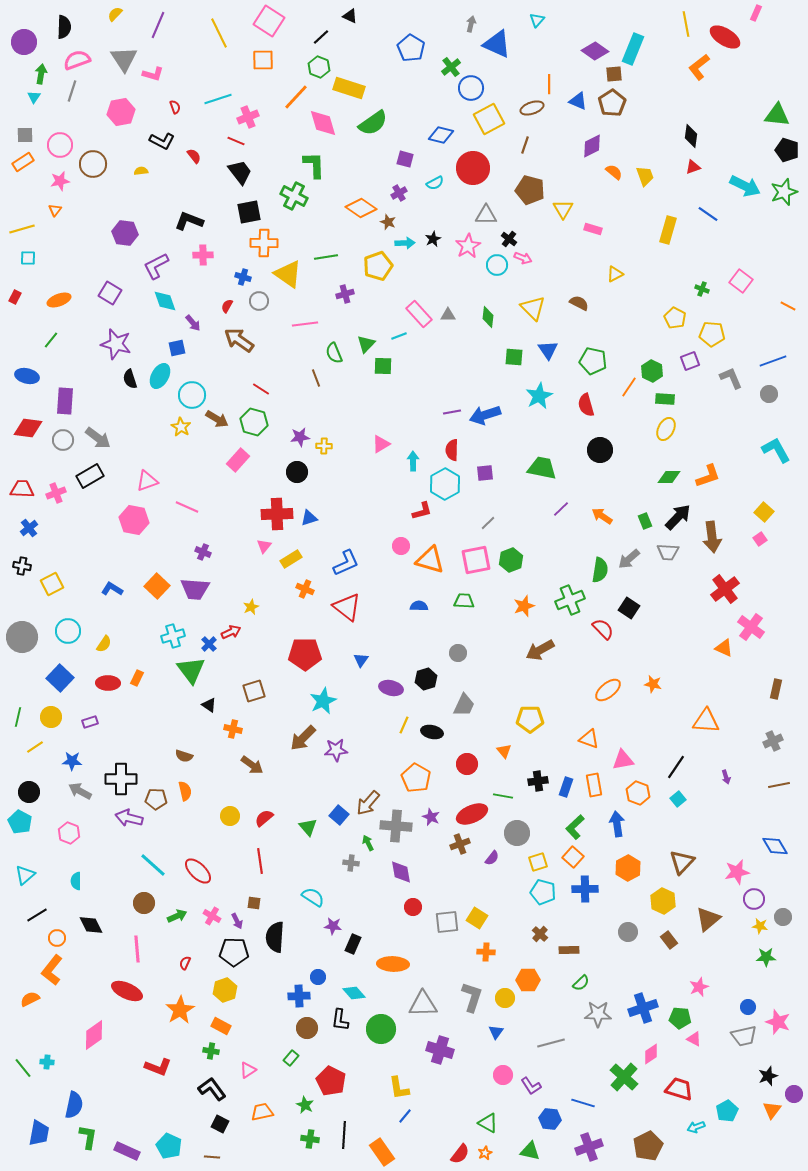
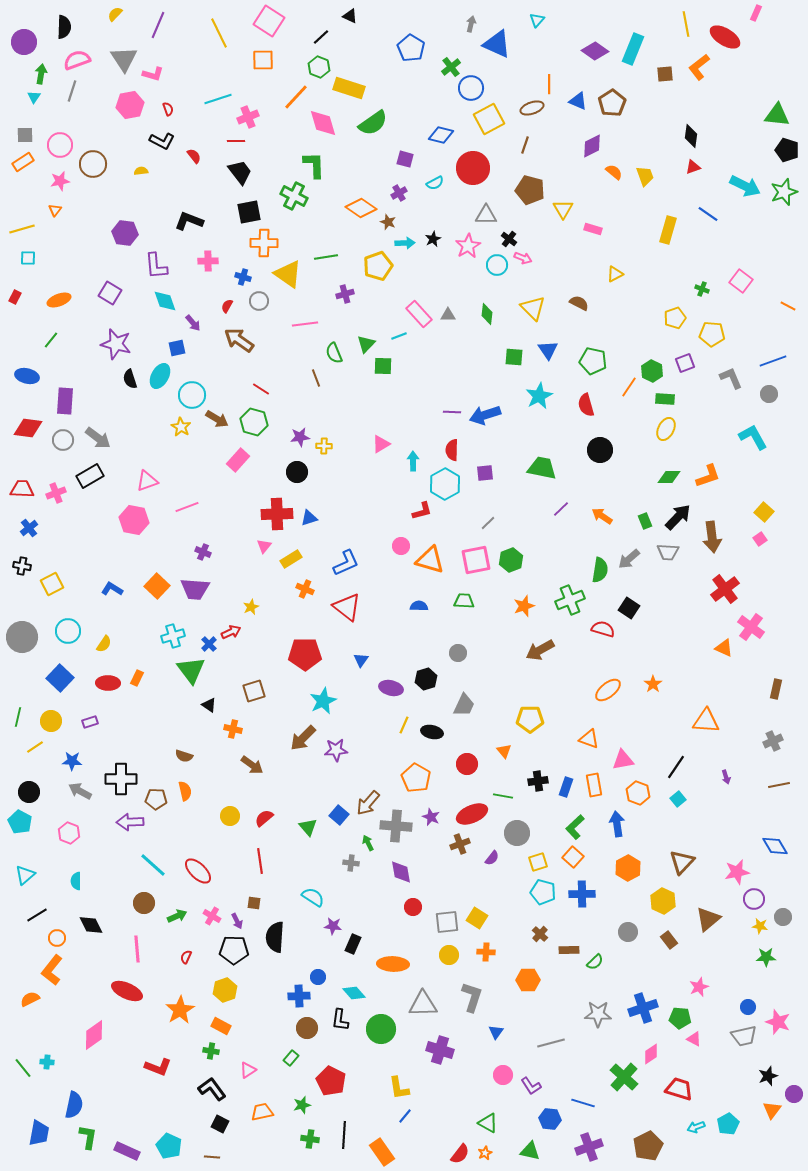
brown square at (614, 74): moved 51 px right
red semicircle at (175, 107): moved 7 px left, 2 px down
pink hexagon at (121, 112): moved 9 px right, 7 px up
red line at (236, 141): rotated 24 degrees counterclockwise
pink cross at (203, 255): moved 5 px right, 6 px down
purple L-shape at (156, 266): rotated 68 degrees counterclockwise
green diamond at (488, 317): moved 1 px left, 3 px up
yellow pentagon at (675, 318): rotated 25 degrees clockwise
purple square at (690, 361): moved 5 px left, 2 px down
purple line at (452, 412): rotated 12 degrees clockwise
cyan L-shape at (776, 450): moved 23 px left, 13 px up
pink line at (187, 507): rotated 45 degrees counterclockwise
red semicircle at (603, 629): rotated 30 degrees counterclockwise
orange star at (653, 684): rotated 24 degrees clockwise
yellow circle at (51, 717): moved 4 px down
purple arrow at (129, 818): moved 1 px right, 4 px down; rotated 16 degrees counterclockwise
blue cross at (585, 889): moved 3 px left, 5 px down
black pentagon at (234, 952): moved 2 px up
red semicircle at (185, 963): moved 1 px right, 6 px up
green semicircle at (581, 983): moved 14 px right, 21 px up
yellow circle at (505, 998): moved 56 px left, 43 px up
green star at (305, 1105): moved 3 px left; rotated 30 degrees clockwise
cyan pentagon at (727, 1111): moved 1 px right, 13 px down
